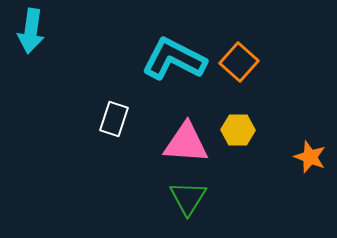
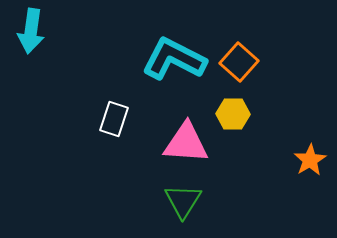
yellow hexagon: moved 5 px left, 16 px up
orange star: moved 3 px down; rotated 20 degrees clockwise
green triangle: moved 5 px left, 3 px down
